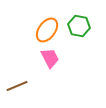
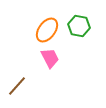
brown line: rotated 25 degrees counterclockwise
